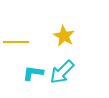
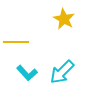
yellow star: moved 17 px up
cyan L-shape: moved 6 px left; rotated 140 degrees counterclockwise
